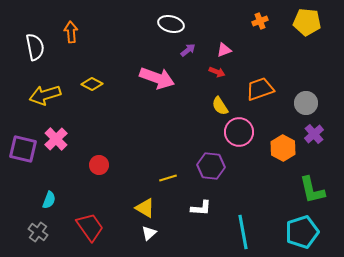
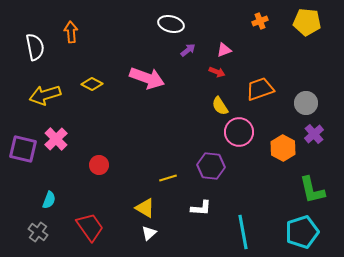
pink arrow: moved 10 px left
